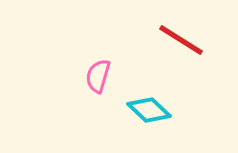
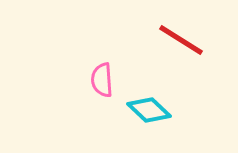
pink semicircle: moved 4 px right, 4 px down; rotated 20 degrees counterclockwise
